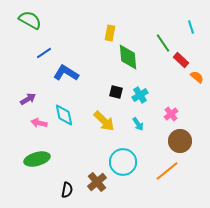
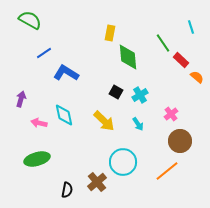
black square: rotated 16 degrees clockwise
purple arrow: moved 7 px left; rotated 42 degrees counterclockwise
